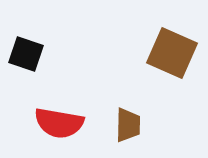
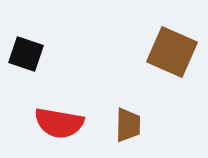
brown square: moved 1 px up
